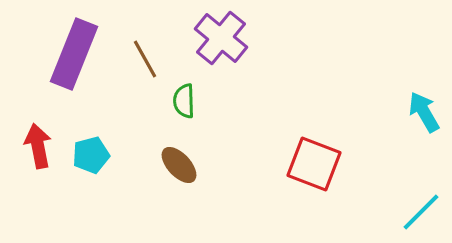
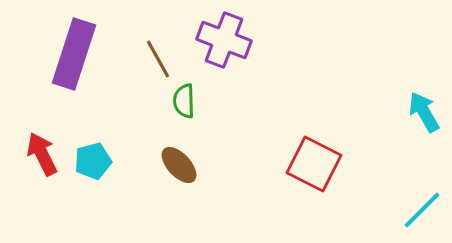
purple cross: moved 3 px right, 2 px down; rotated 18 degrees counterclockwise
purple rectangle: rotated 4 degrees counterclockwise
brown line: moved 13 px right
red arrow: moved 4 px right, 8 px down; rotated 15 degrees counterclockwise
cyan pentagon: moved 2 px right, 6 px down
red square: rotated 6 degrees clockwise
cyan line: moved 1 px right, 2 px up
